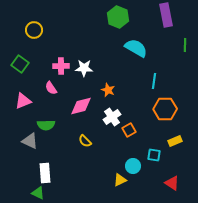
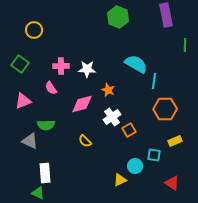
cyan semicircle: moved 16 px down
white star: moved 3 px right, 1 px down
pink diamond: moved 1 px right, 2 px up
cyan circle: moved 2 px right
